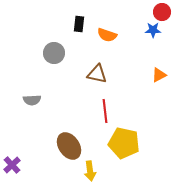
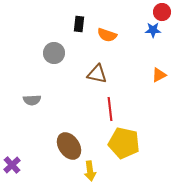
red line: moved 5 px right, 2 px up
